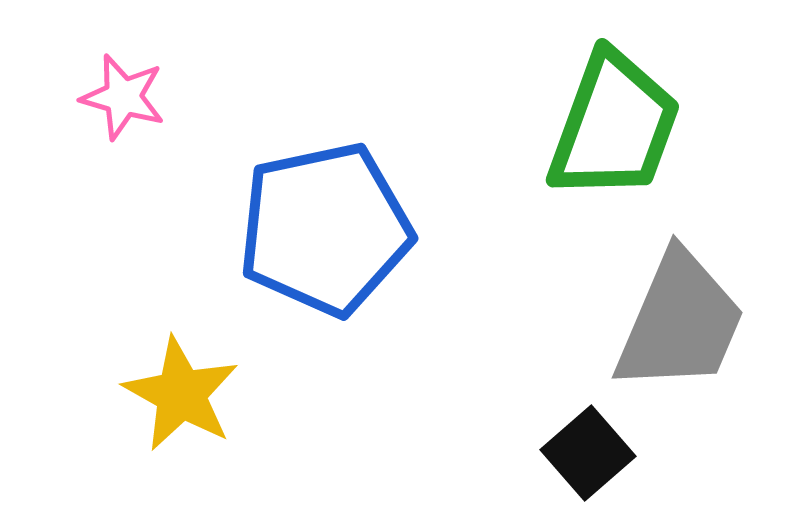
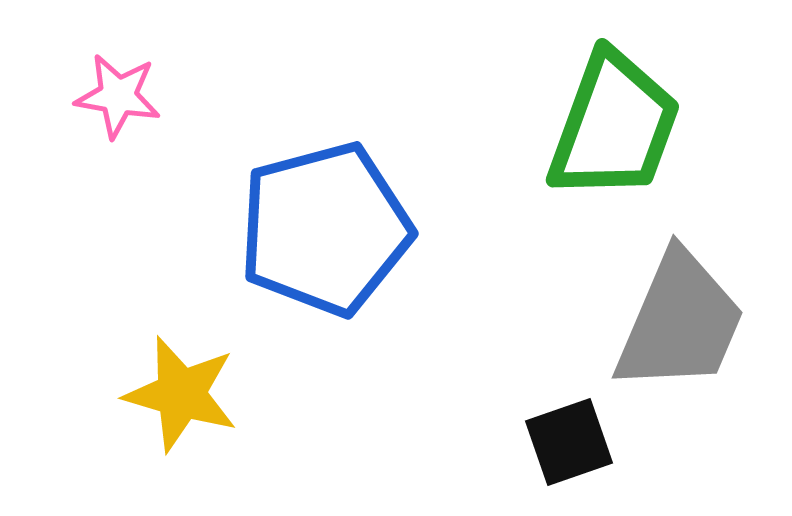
pink star: moved 5 px left, 1 px up; rotated 6 degrees counterclockwise
blue pentagon: rotated 3 degrees counterclockwise
yellow star: rotated 13 degrees counterclockwise
black square: moved 19 px left, 11 px up; rotated 22 degrees clockwise
